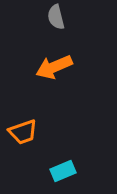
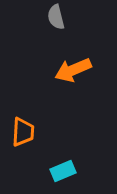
orange arrow: moved 19 px right, 3 px down
orange trapezoid: rotated 68 degrees counterclockwise
